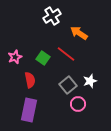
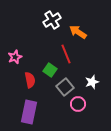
white cross: moved 4 px down
orange arrow: moved 1 px left, 1 px up
red line: rotated 30 degrees clockwise
green square: moved 7 px right, 12 px down
white star: moved 2 px right, 1 px down
gray square: moved 3 px left, 2 px down
purple rectangle: moved 2 px down
